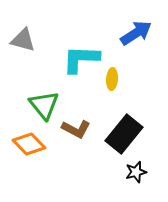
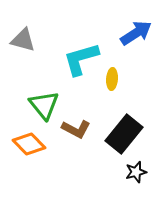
cyan L-shape: rotated 18 degrees counterclockwise
